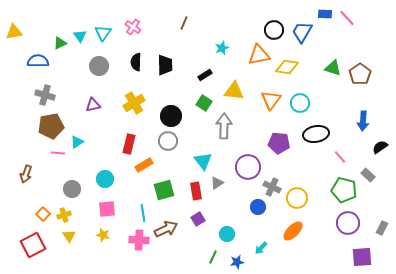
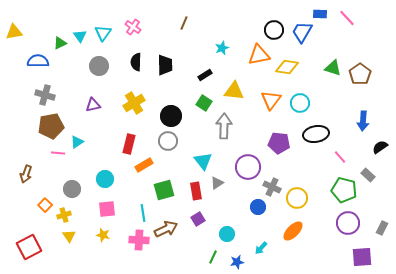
blue rectangle at (325, 14): moved 5 px left
orange square at (43, 214): moved 2 px right, 9 px up
red square at (33, 245): moved 4 px left, 2 px down
